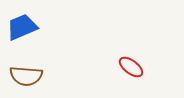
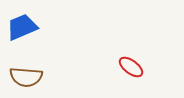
brown semicircle: moved 1 px down
